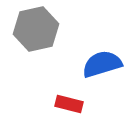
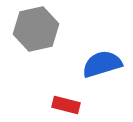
red rectangle: moved 3 px left, 1 px down
